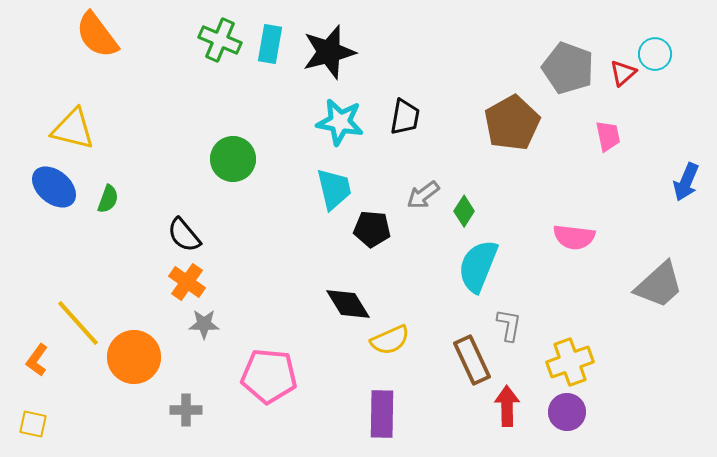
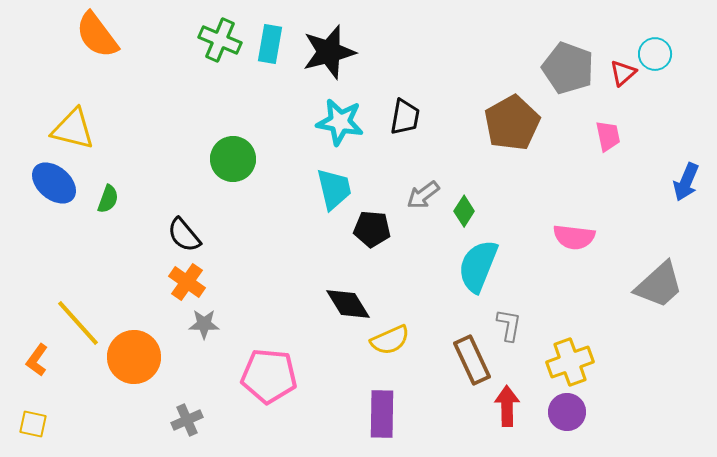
blue ellipse: moved 4 px up
gray cross: moved 1 px right, 10 px down; rotated 24 degrees counterclockwise
